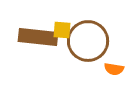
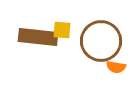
brown circle: moved 13 px right
orange semicircle: moved 2 px right, 2 px up
